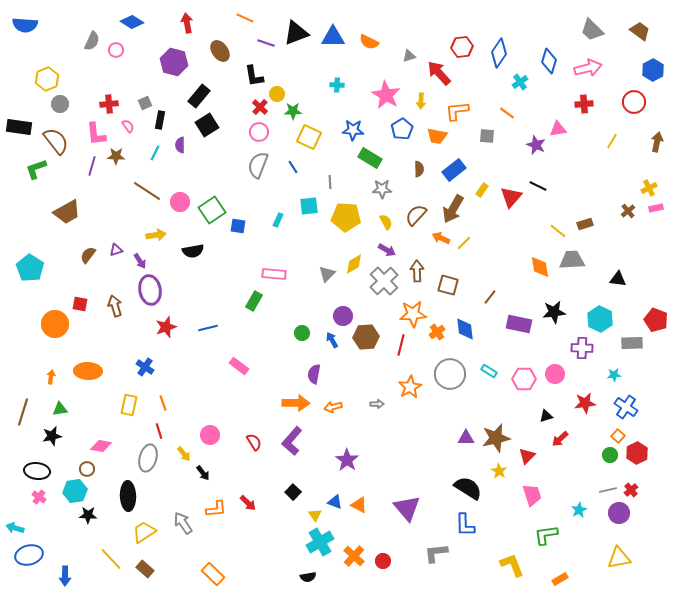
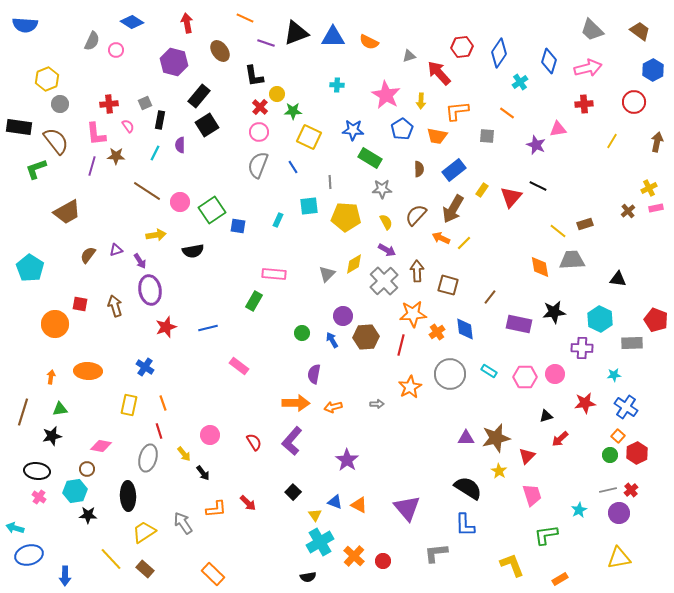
pink hexagon at (524, 379): moved 1 px right, 2 px up
